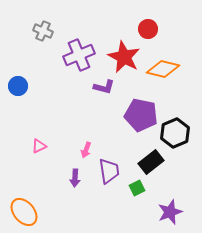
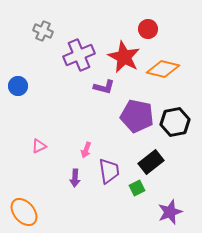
purple pentagon: moved 4 px left, 1 px down
black hexagon: moved 11 px up; rotated 12 degrees clockwise
